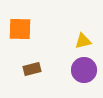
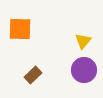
yellow triangle: rotated 36 degrees counterclockwise
brown rectangle: moved 1 px right, 6 px down; rotated 30 degrees counterclockwise
